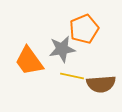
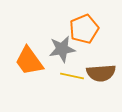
brown semicircle: moved 11 px up
